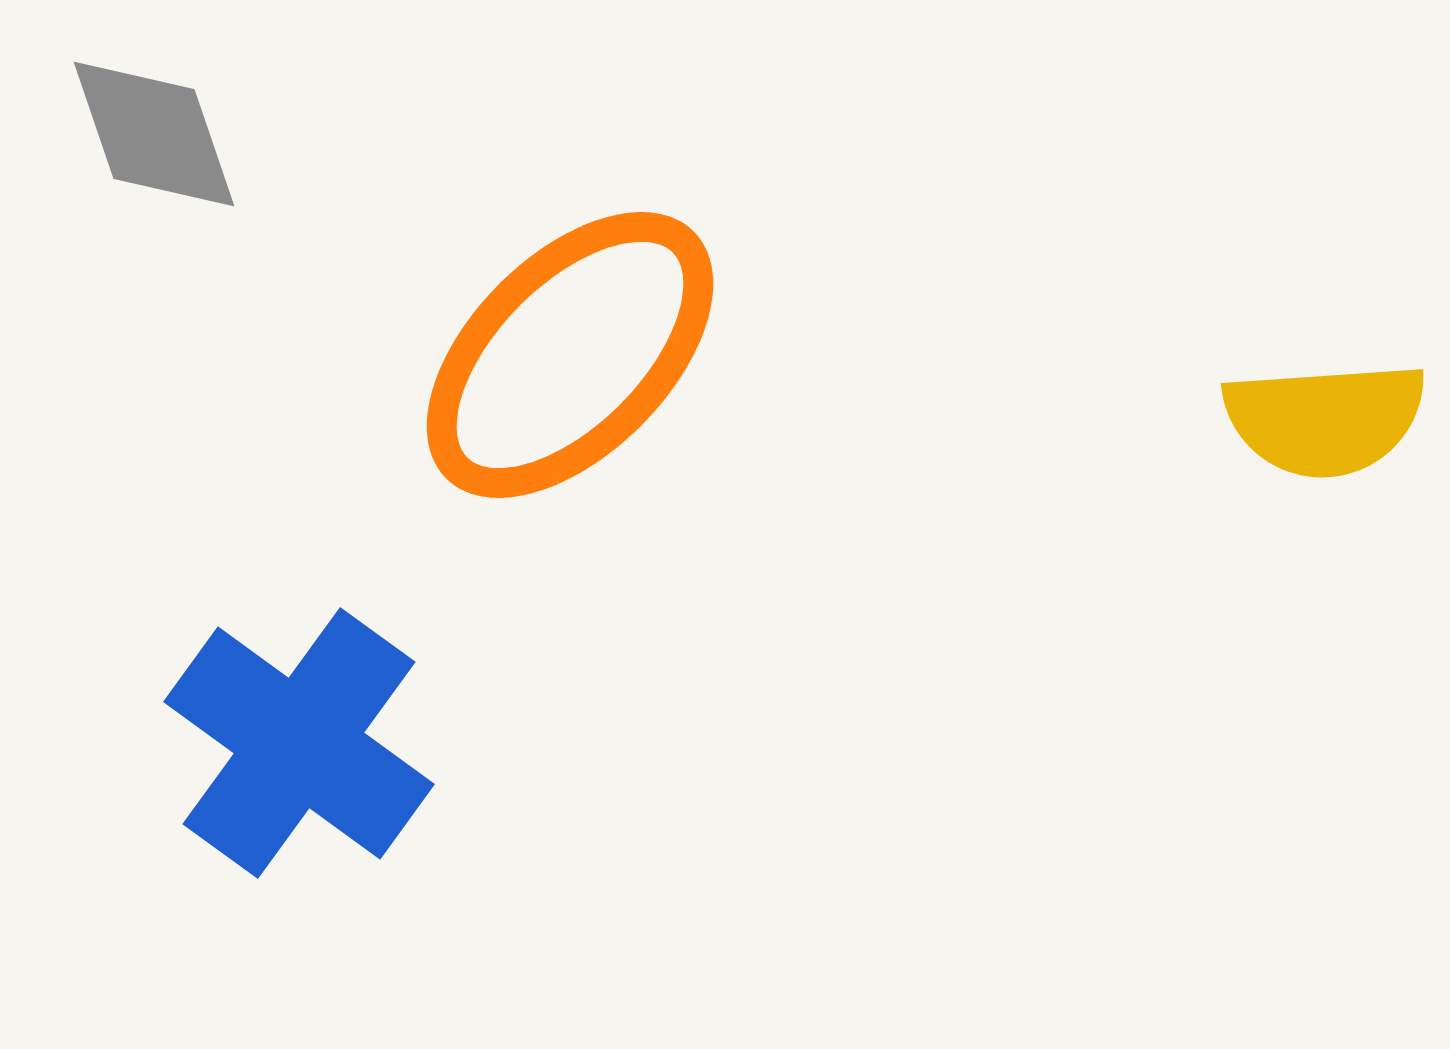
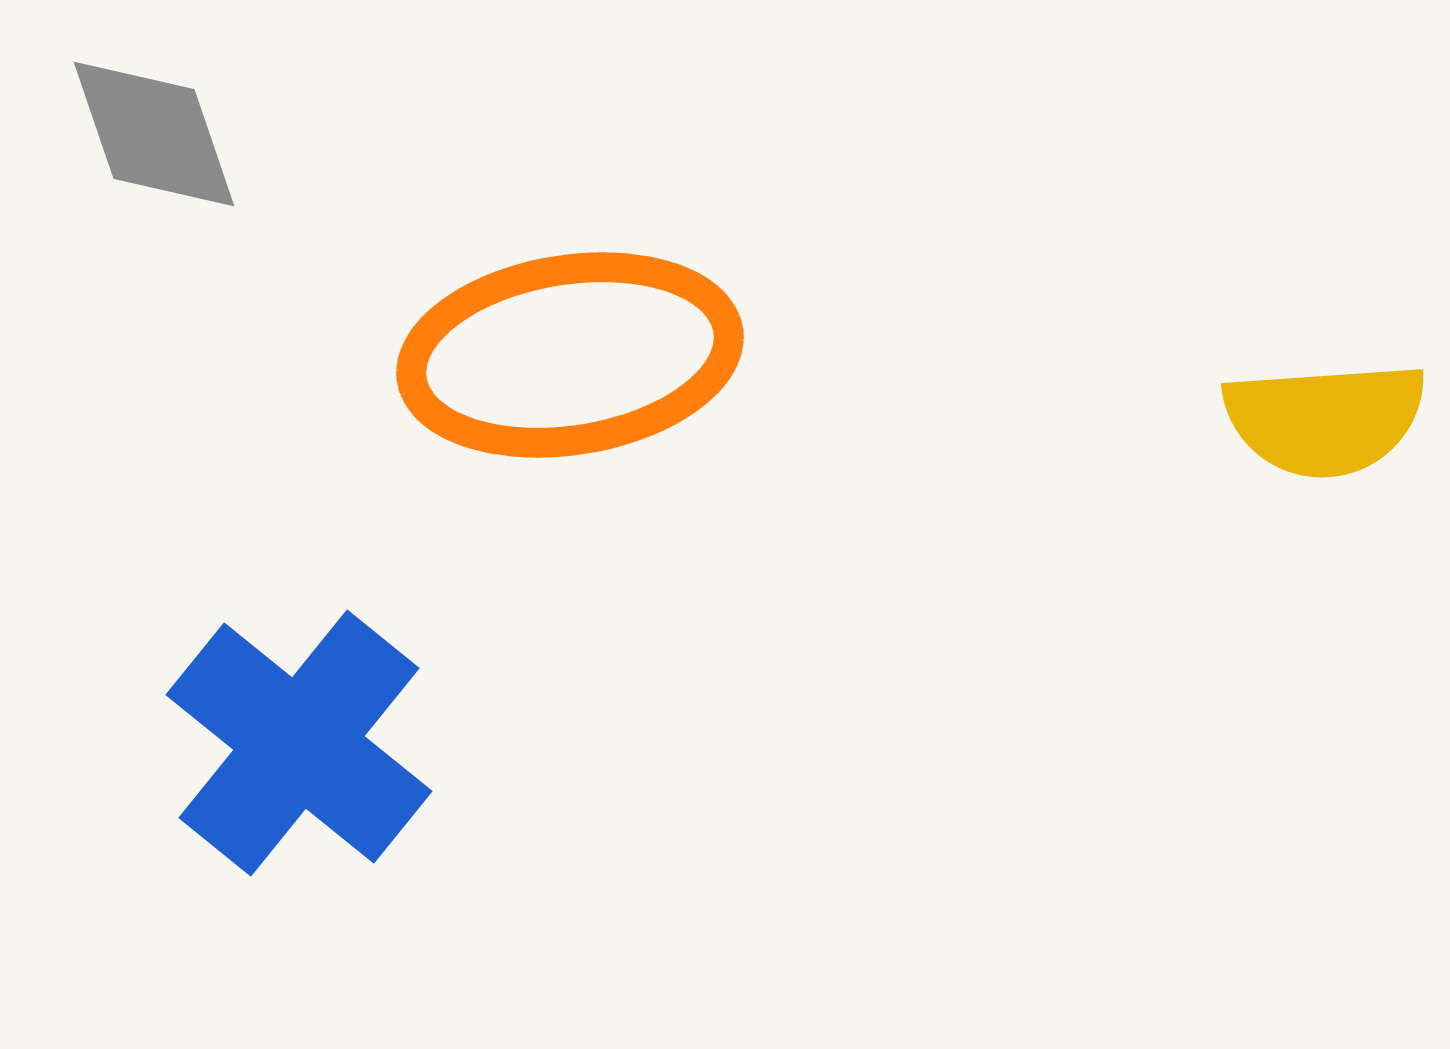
orange ellipse: rotated 36 degrees clockwise
blue cross: rotated 3 degrees clockwise
